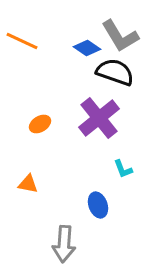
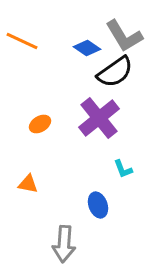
gray L-shape: moved 4 px right
black semicircle: rotated 126 degrees clockwise
